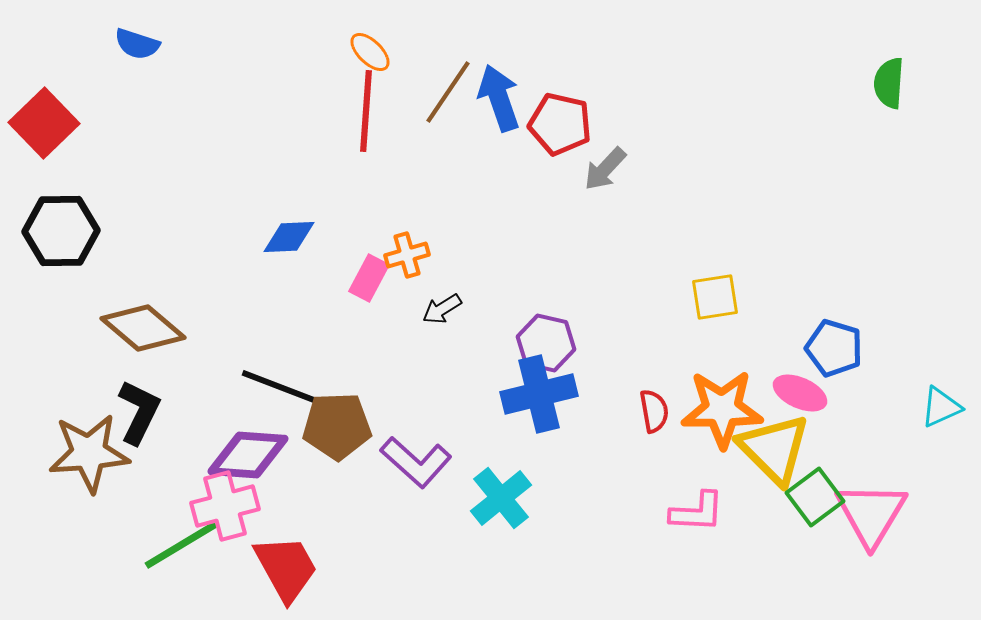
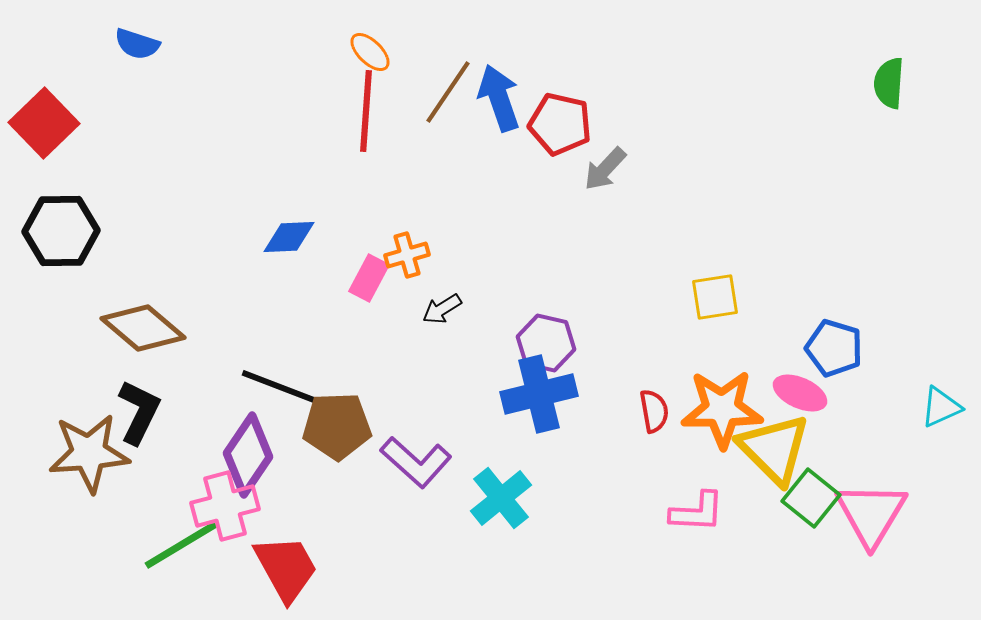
purple diamond: rotated 60 degrees counterclockwise
green square: moved 4 px left, 1 px down; rotated 14 degrees counterclockwise
